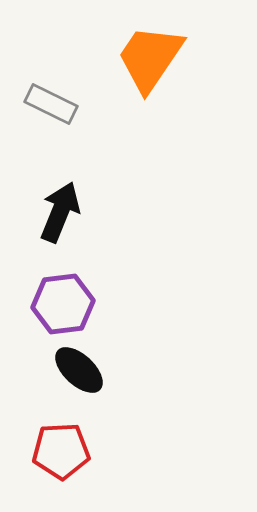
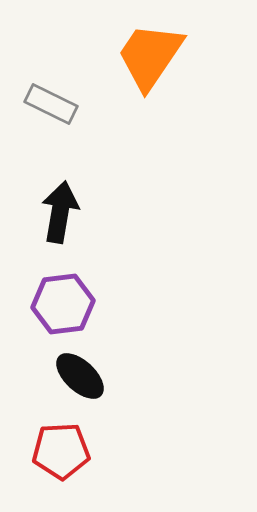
orange trapezoid: moved 2 px up
black arrow: rotated 12 degrees counterclockwise
black ellipse: moved 1 px right, 6 px down
